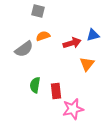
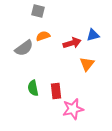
gray semicircle: moved 1 px up
green semicircle: moved 2 px left, 3 px down; rotated 21 degrees counterclockwise
